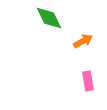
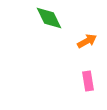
orange arrow: moved 4 px right
